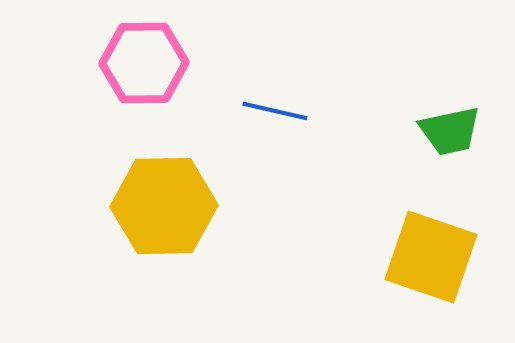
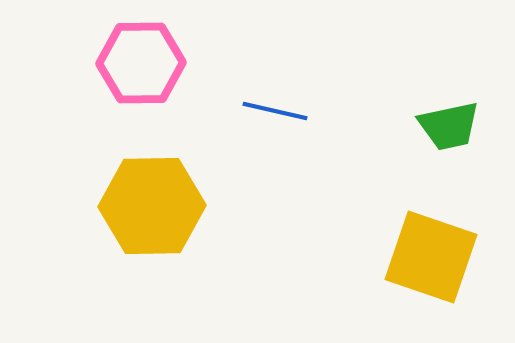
pink hexagon: moved 3 px left
green trapezoid: moved 1 px left, 5 px up
yellow hexagon: moved 12 px left
